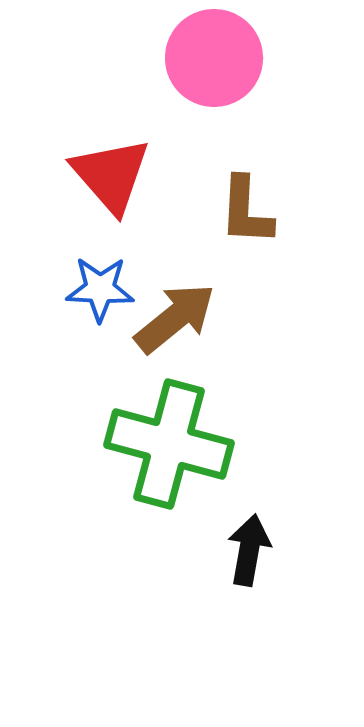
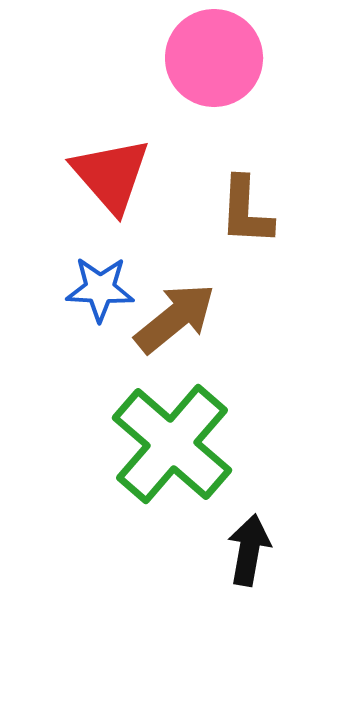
green cross: moved 3 px right; rotated 26 degrees clockwise
